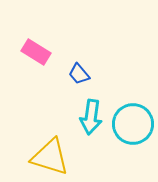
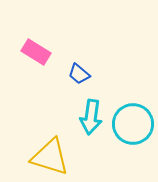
blue trapezoid: rotated 10 degrees counterclockwise
